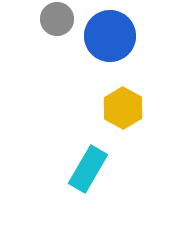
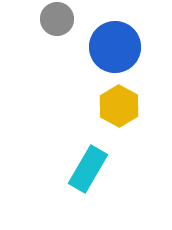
blue circle: moved 5 px right, 11 px down
yellow hexagon: moved 4 px left, 2 px up
